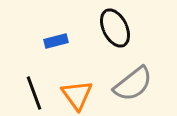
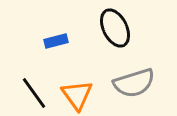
gray semicircle: moved 1 px right, 1 px up; rotated 21 degrees clockwise
black line: rotated 16 degrees counterclockwise
